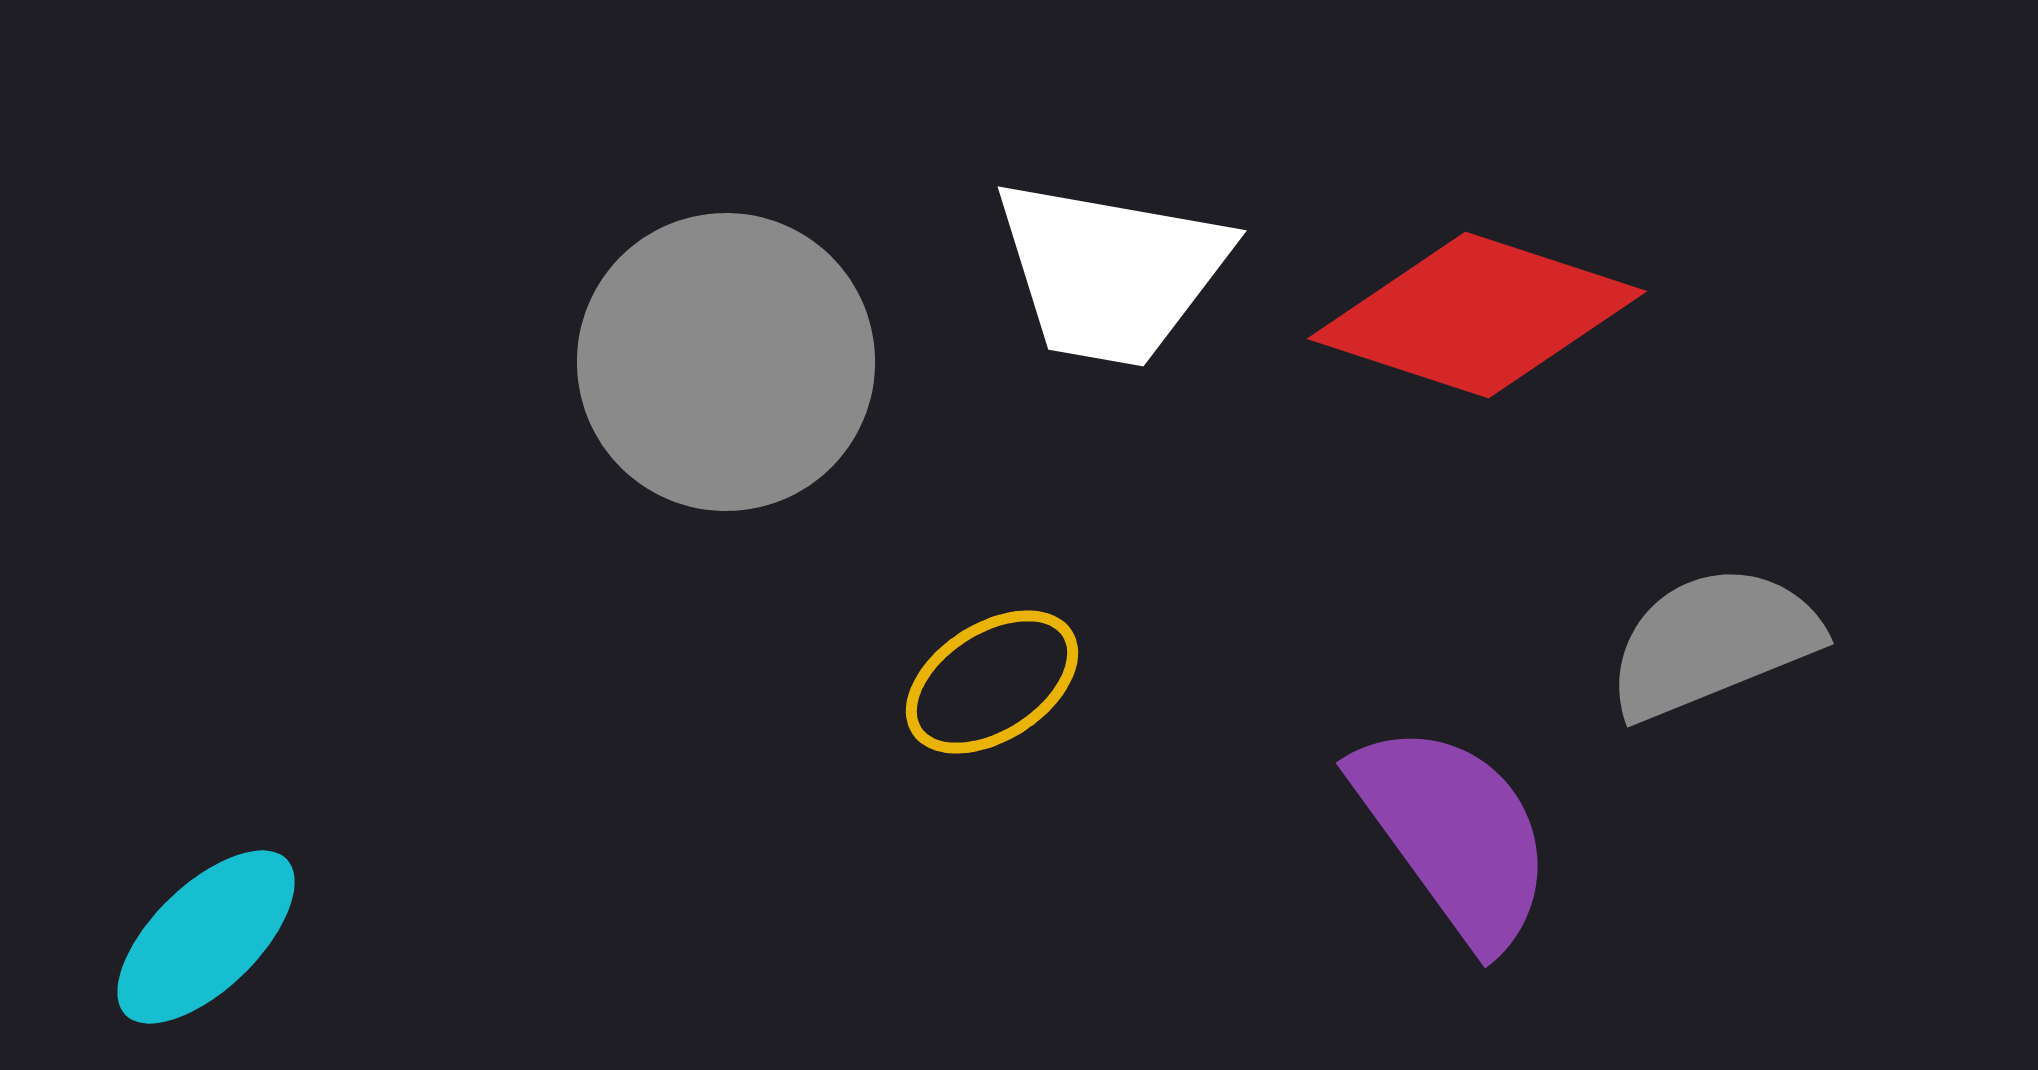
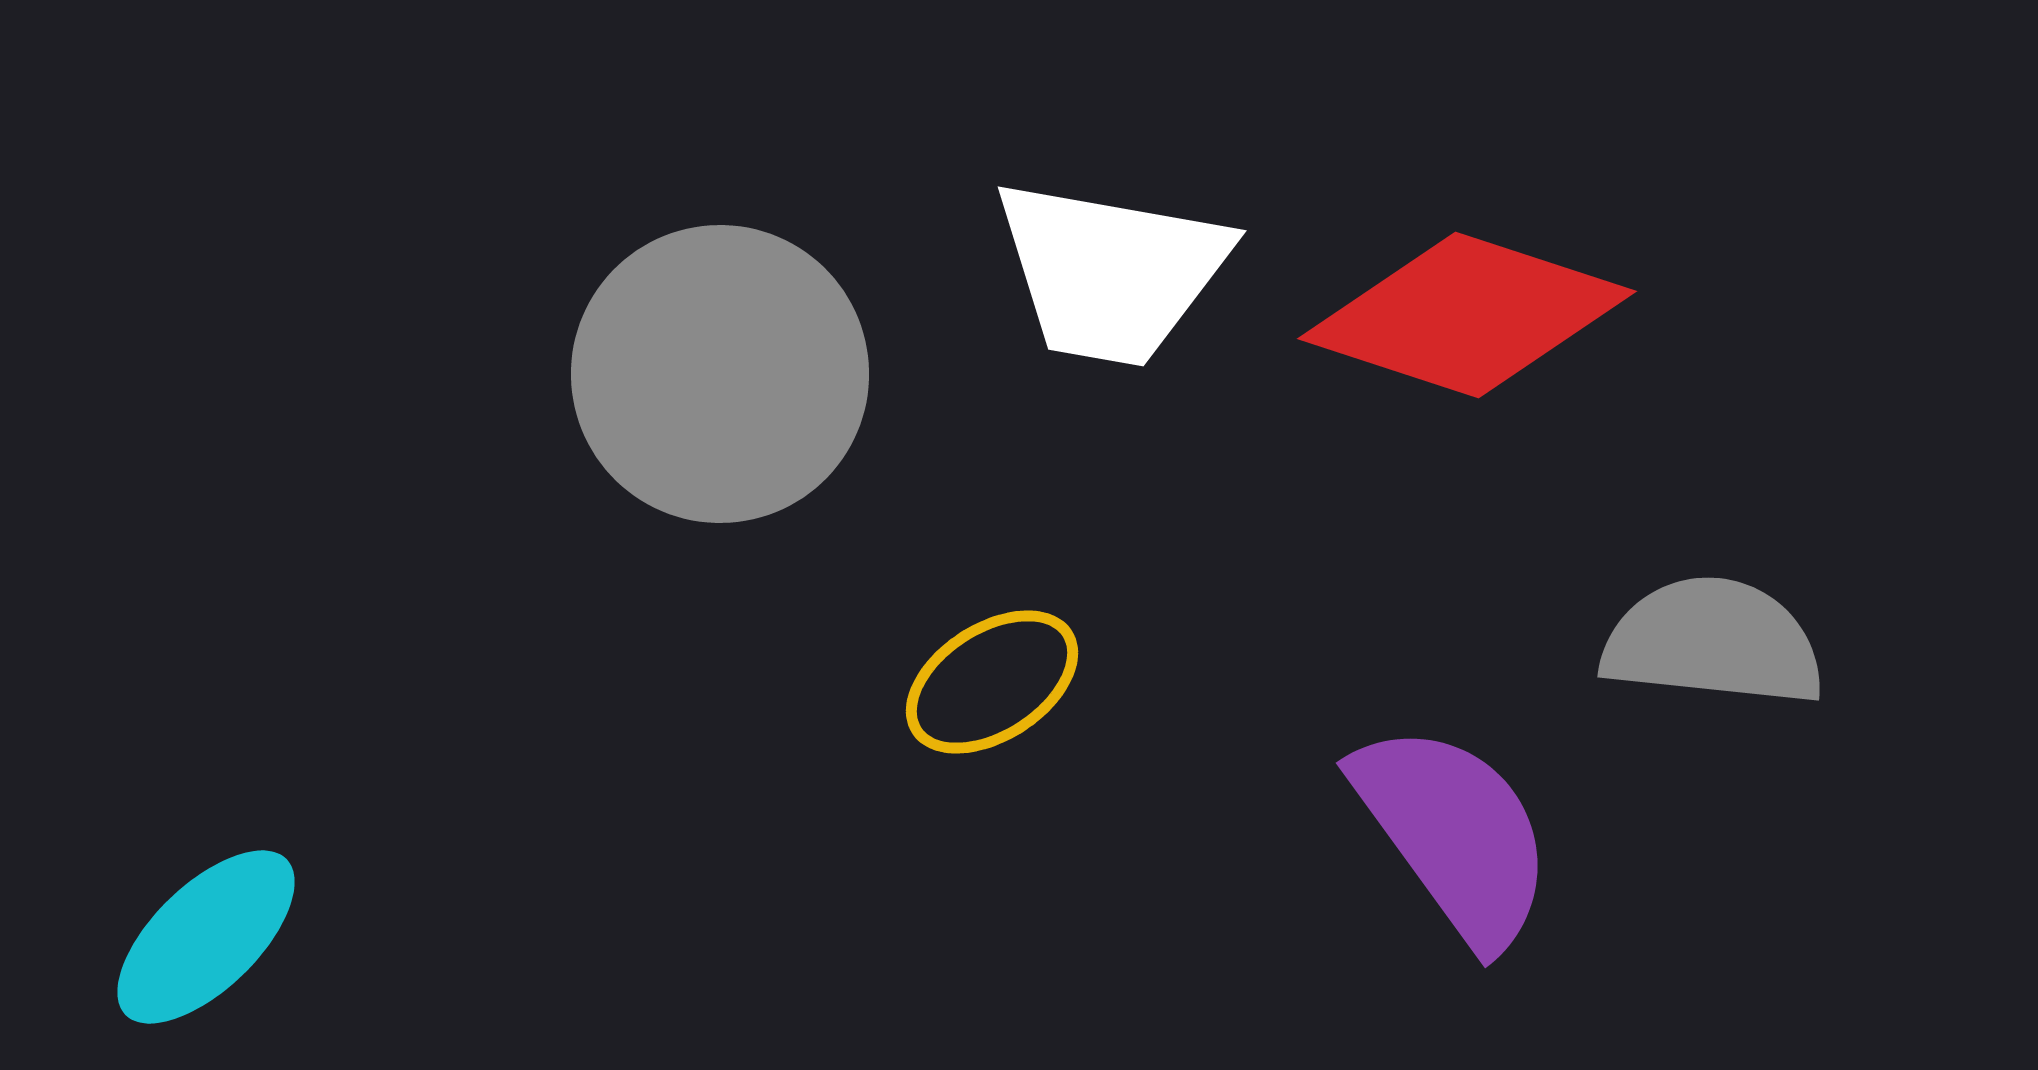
red diamond: moved 10 px left
gray circle: moved 6 px left, 12 px down
gray semicircle: rotated 28 degrees clockwise
